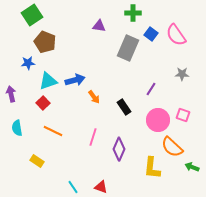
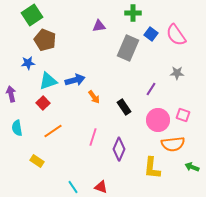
purple triangle: rotated 16 degrees counterclockwise
brown pentagon: moved 2 px up
gray star: moved 5 px left, 1 px up
orange line: rotated 60 degrees counterclockwise
orange semicircle: moved 1 px right, 3 px up; rotated 50 degrees counterclockwise
